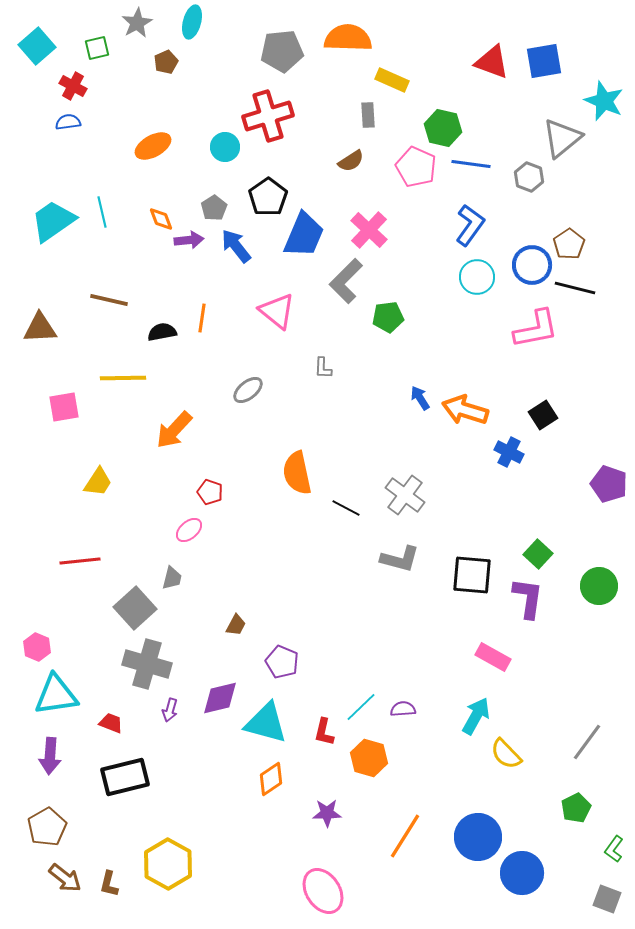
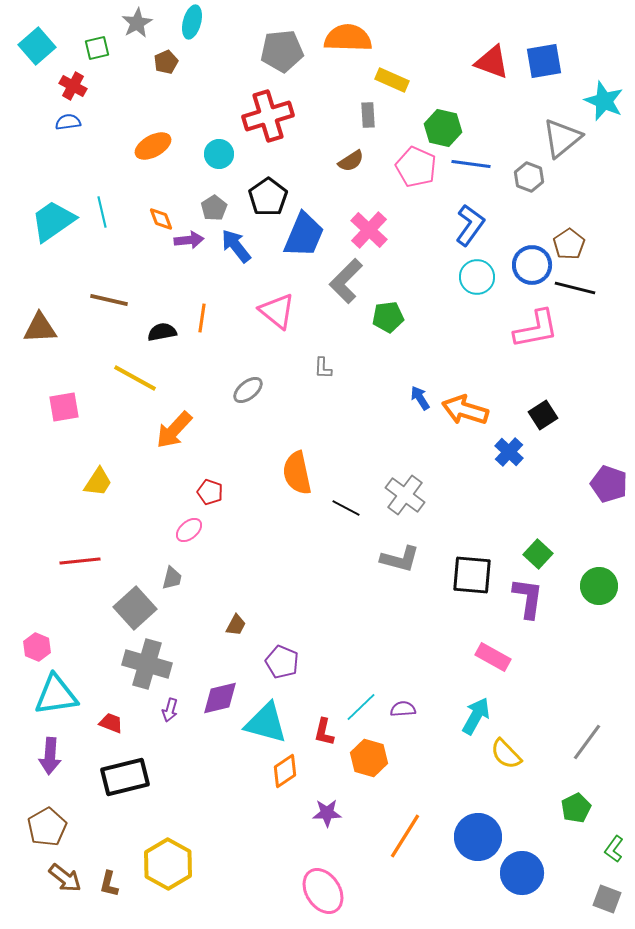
cyan circle at (225, 147): moved 6 px left, 7 px down
yellow line at (123, 378): moved 12 px right; rotated 30 degrees clockwise
blue cross at (509, 452): rotated 16 degrees clockwise
orange diamond at (271, 779): moved 14 px right, 8 px up
